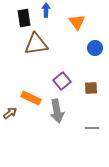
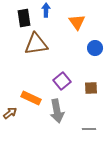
gray line: moved 3 px left, 1 px down
